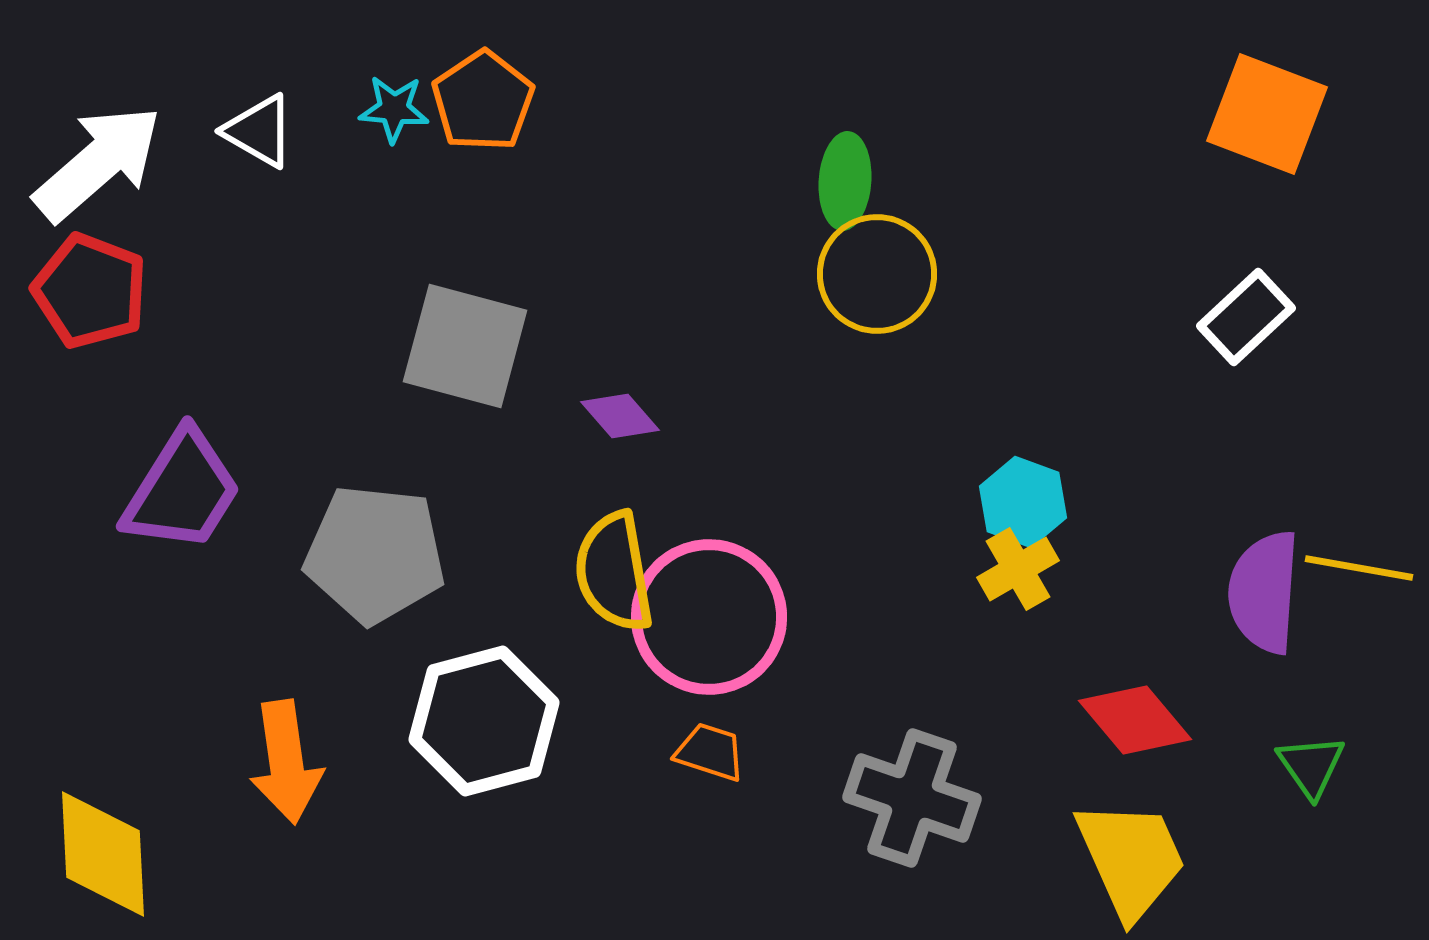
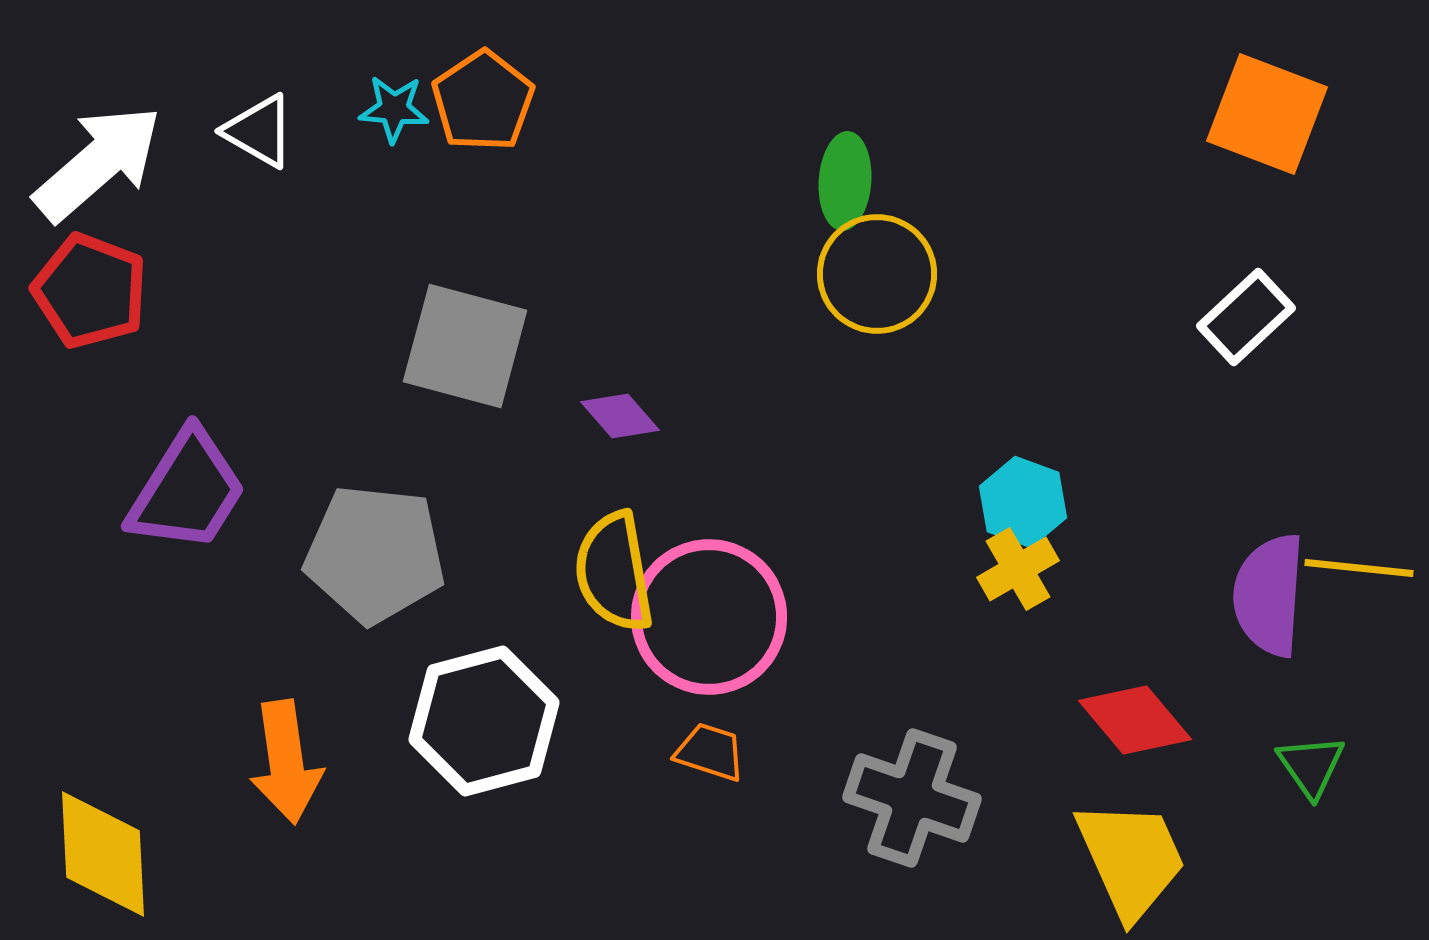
purple trapezoid: moved 5 px right
yellow line: rotated 4 degrees counterclockwise
purple semicircle: moved 5 px right, 3 px down
